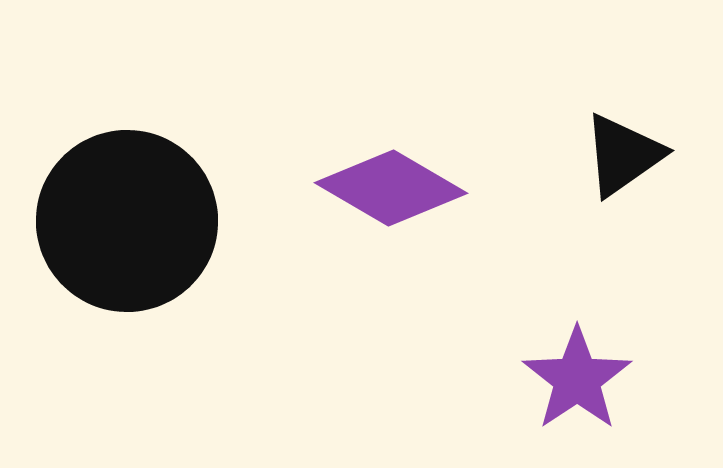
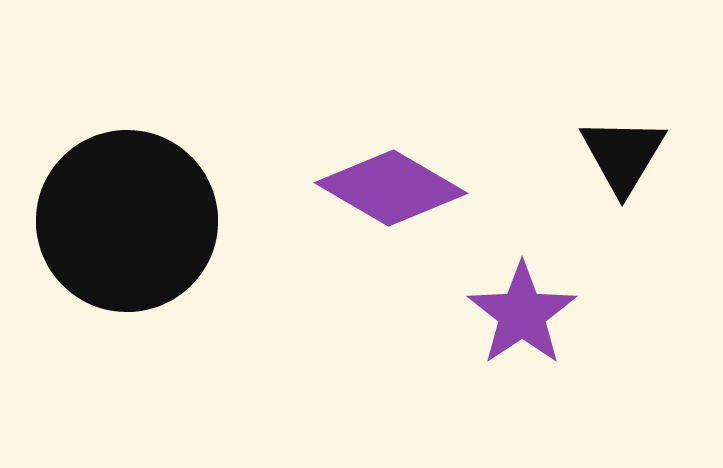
black triangle: rotated 24 degrees counterclockwise
purple star: moved 55 px left, 65 px up
